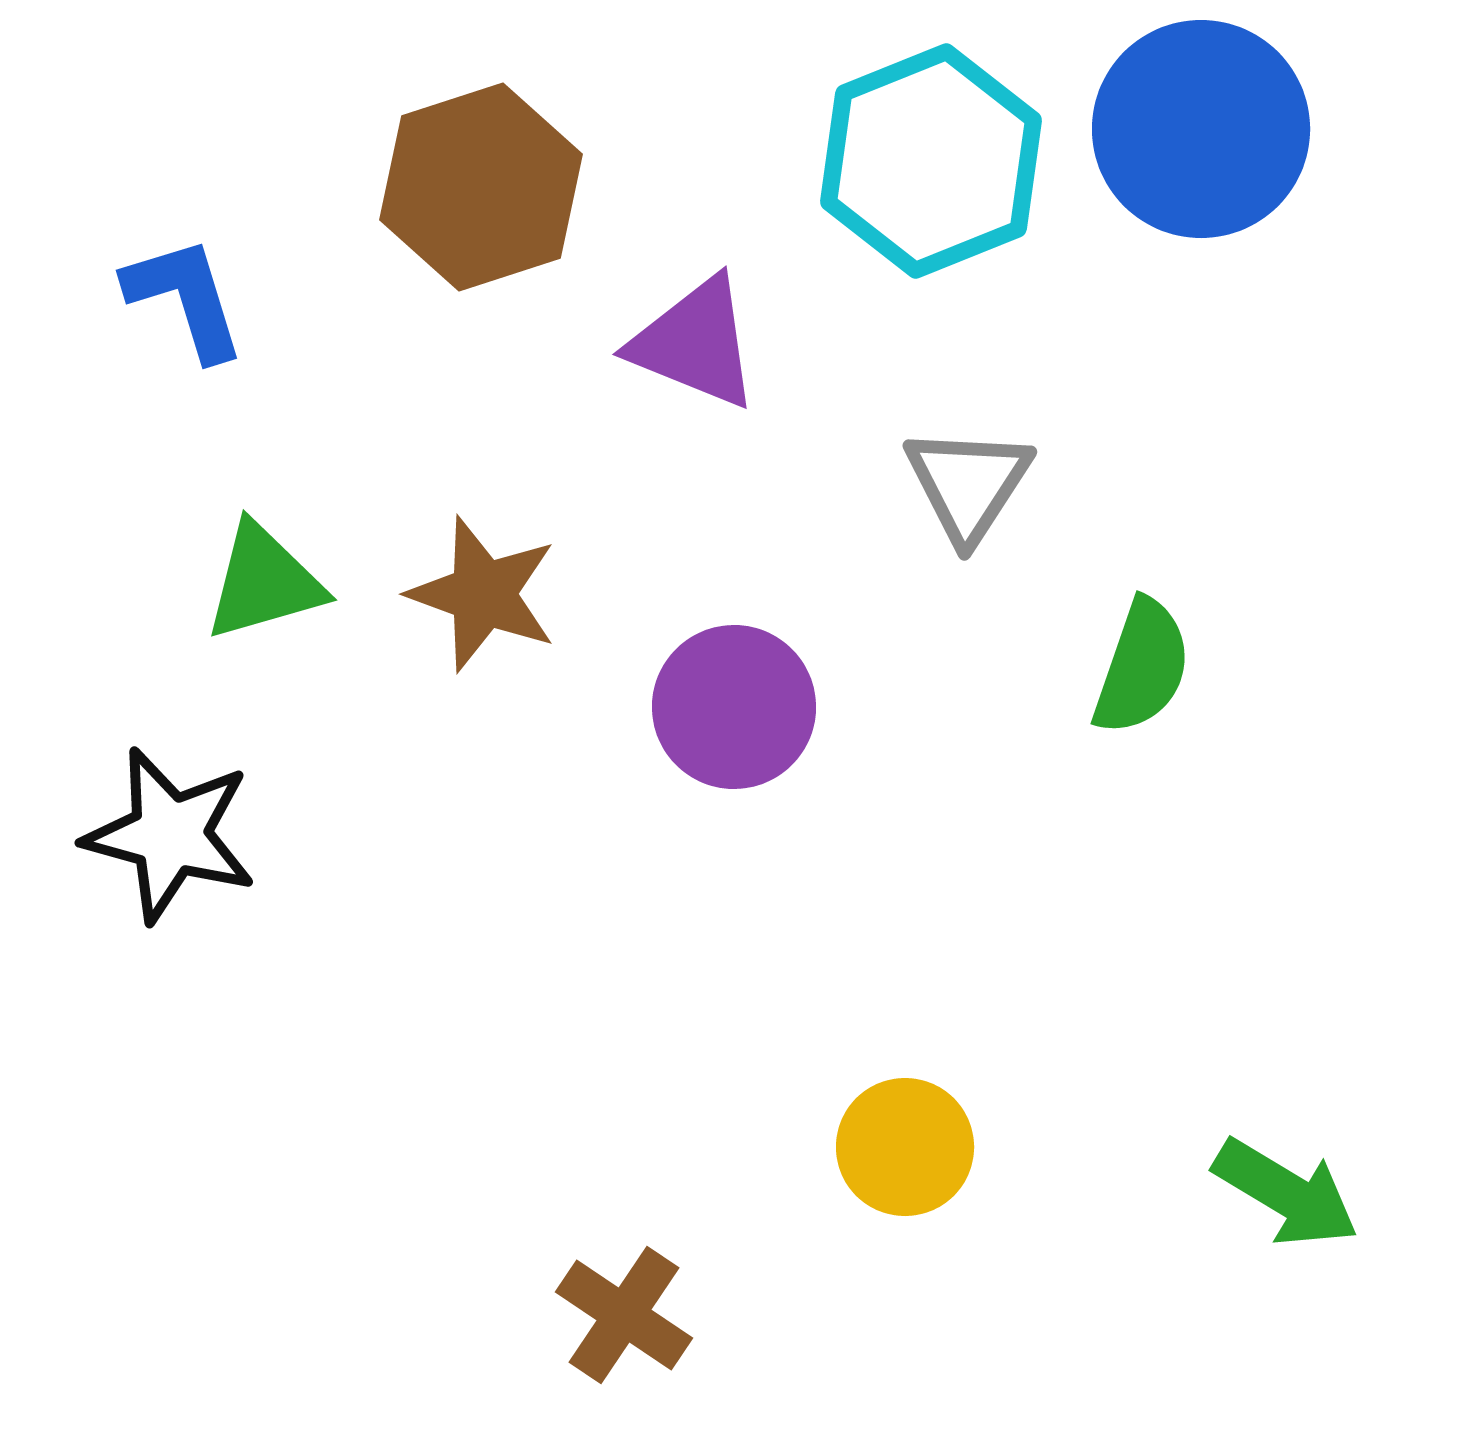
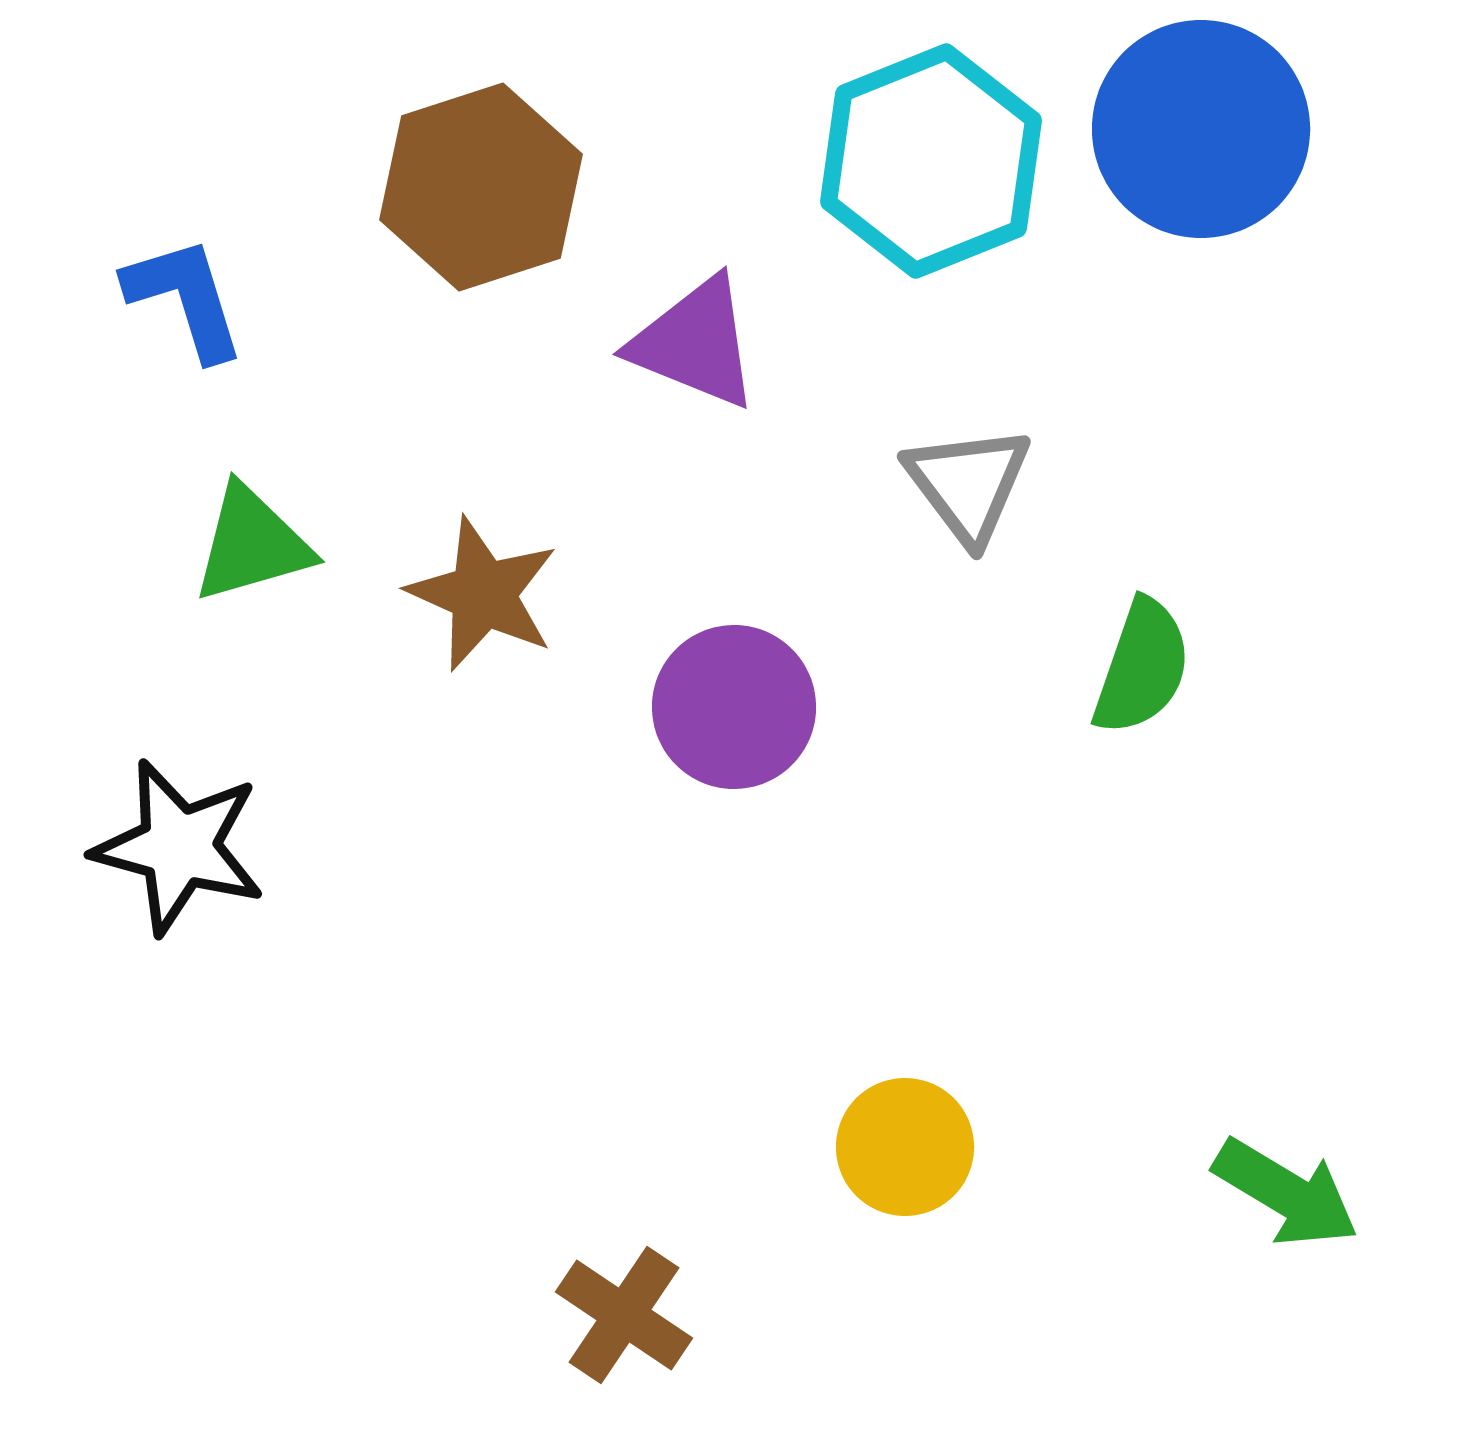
gray triangle: rotated 10 degrees counterclockwise
green triangle: moved 12 px left, 38 px up
brown star: rotated 4 degrees clockwise
black star: moved 9 px right, 12 px down
